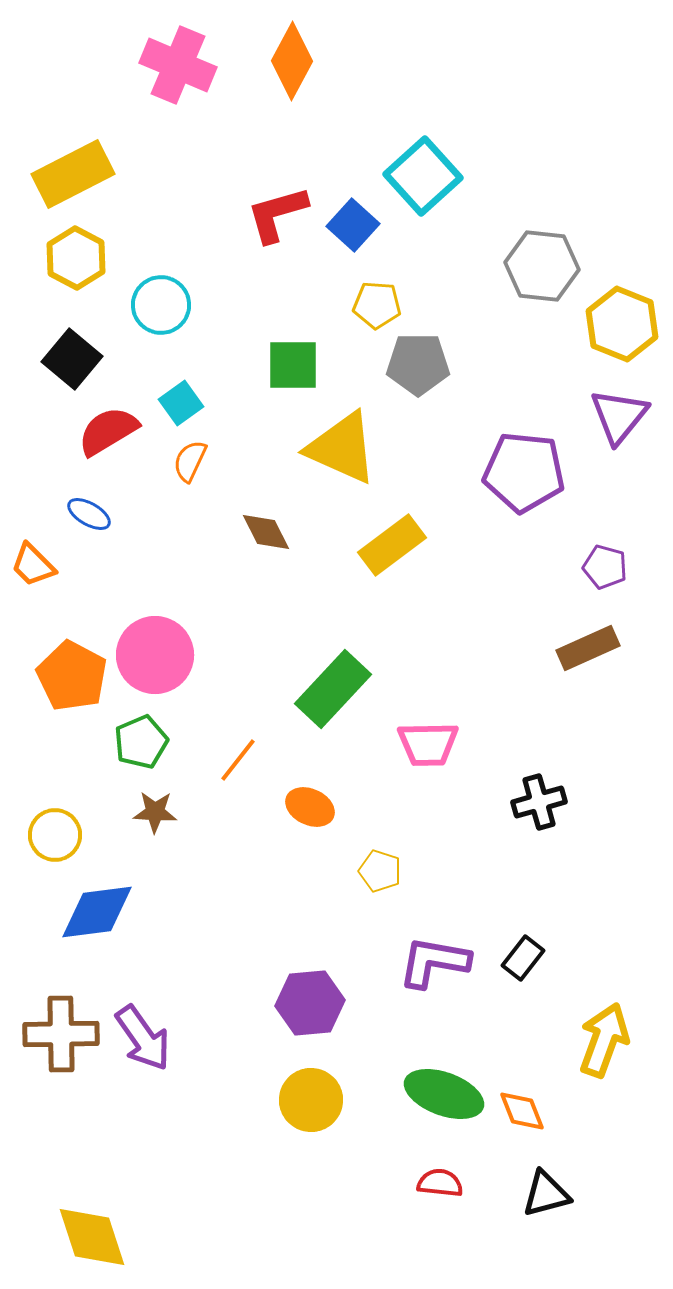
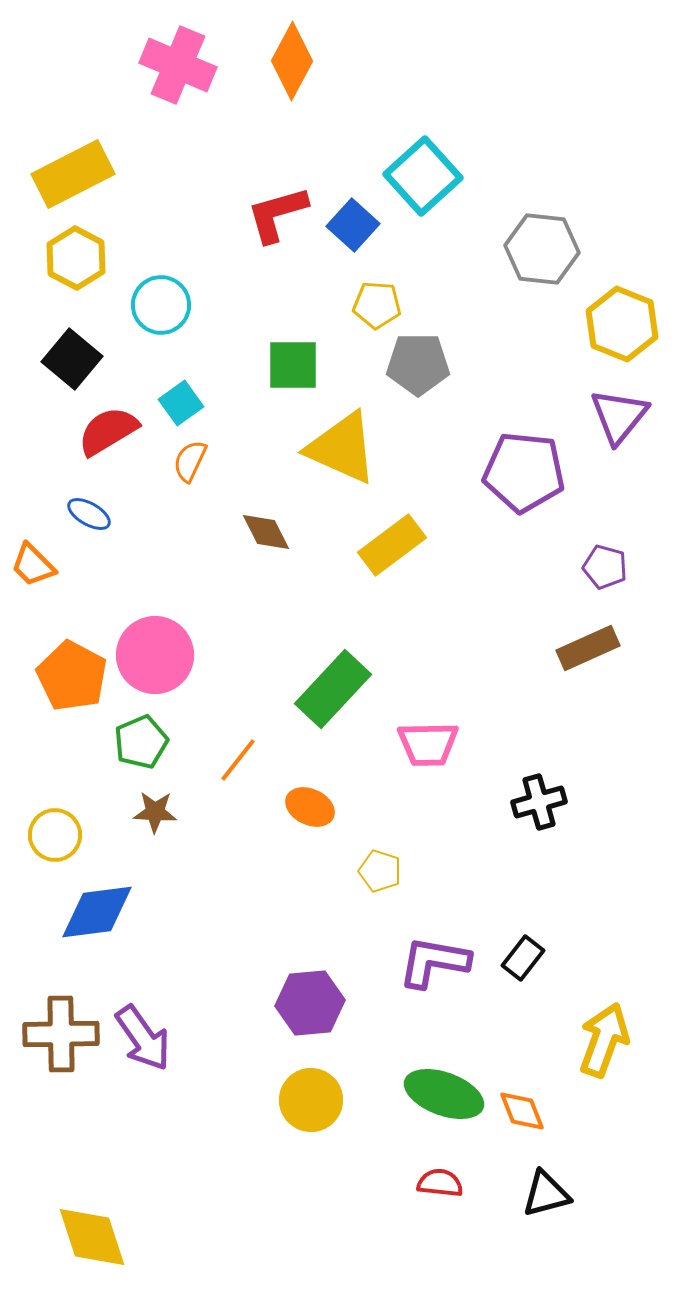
gray hexagon at (542, 266): moved 17 px up
